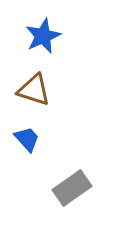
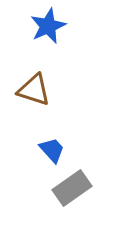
blue star: moved 5 px right, 10 px up
blue trapezoid: moved 25 px right, 11 px down
